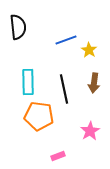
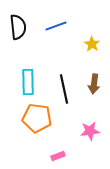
blue line: moved 10 px left, 14 px up
yellow star: moved 3 px right, 6 px up
brown arrow: moved 1 px down
orange pentagon: moved 2 px left, 2 px down
pink star: rotated 24 degrees clockwise
